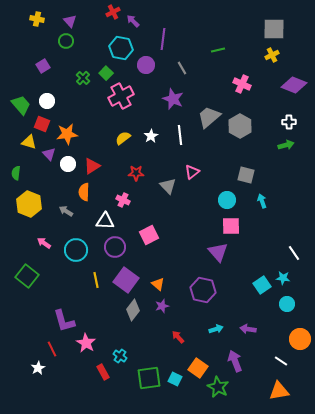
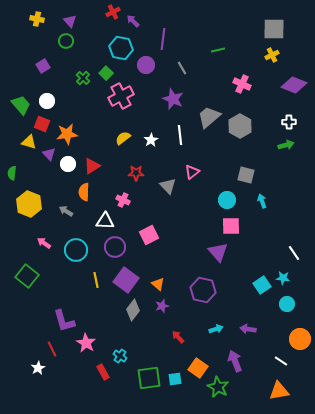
white star at (151, 136): moved 4 px down
green semicircle at (16, 173): moved 4 px left
cyan square at (175, 379): rotated 32 degrees counterclockwise
